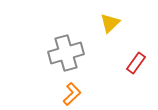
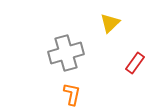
red rectangle: moved 1 px left
orange L-shape: rotated 35 degrees counterclockwise
